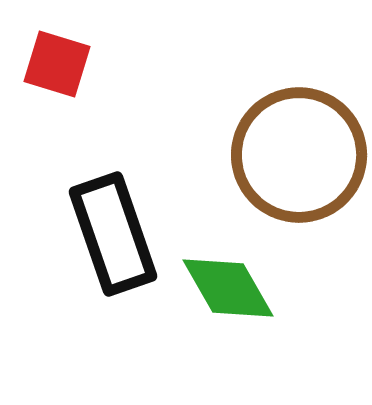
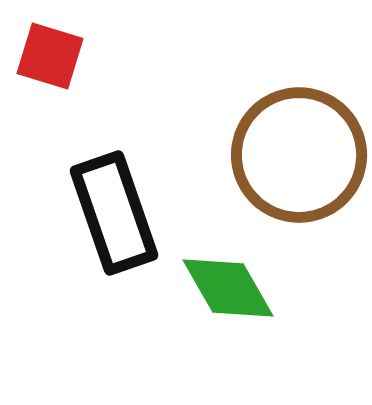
red square: moved 7 px left, 8 px up
black rectangle: moved 1 px right, 21 px up
